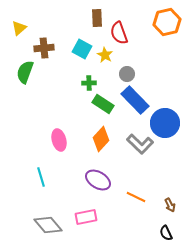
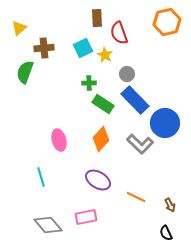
cyan square: moved 1 px right, 1 px up; rotated 36 degrees clockwise
